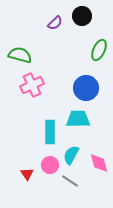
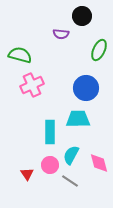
purple semicircle: moved 6 px right, 11 px down; rotated 49 degrees clockwise
